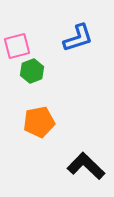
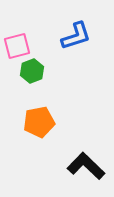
blue L-shape: moved 2 px left, 2 px up
